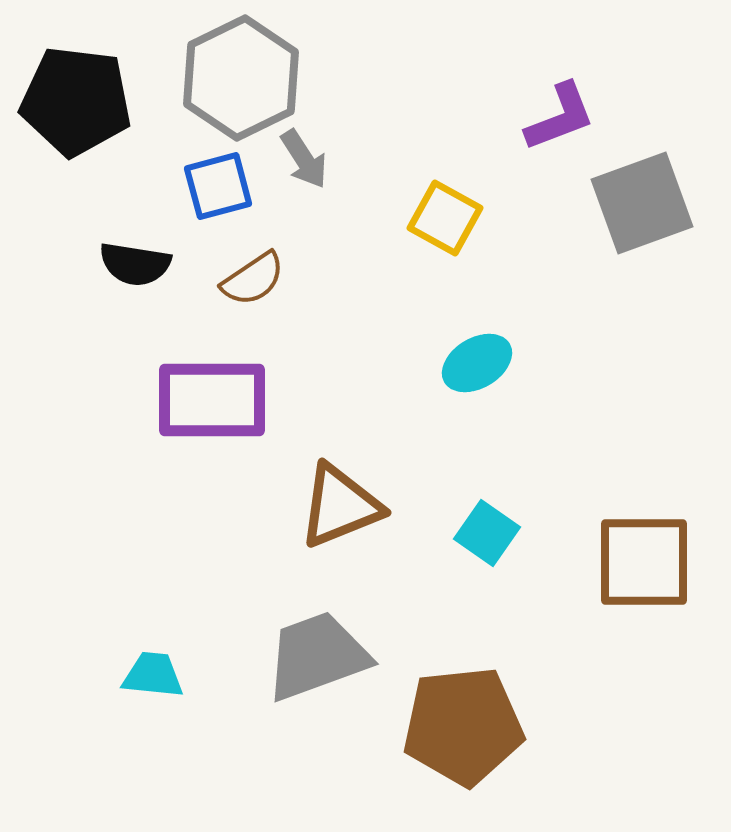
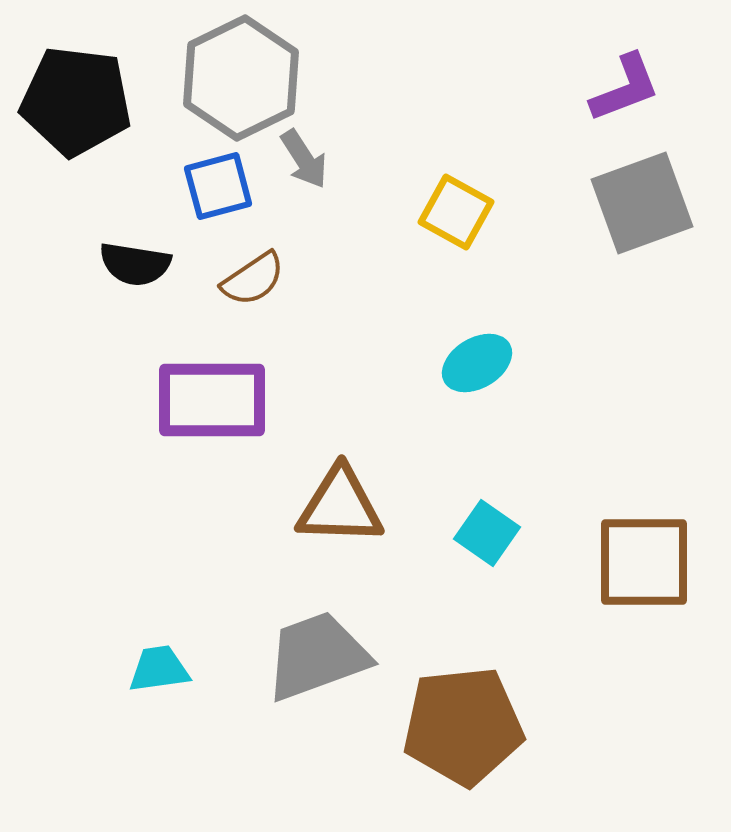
purple L-shape: moved 65 px right, 29 px up
yellow square: moved 11 px right, 6 px up
brown triangle: rotated 24 degrees clockwise
cyan trapezoid: moved 6 px right, 6 px up; rotated 14 degrees counterclockwise
